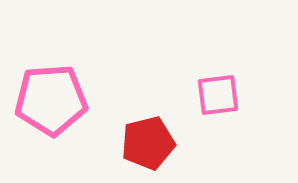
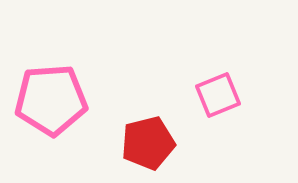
pink square: rotated 15 degrees counterclockwise
